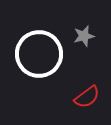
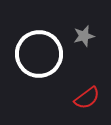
red semicircle: moved 1 px down
